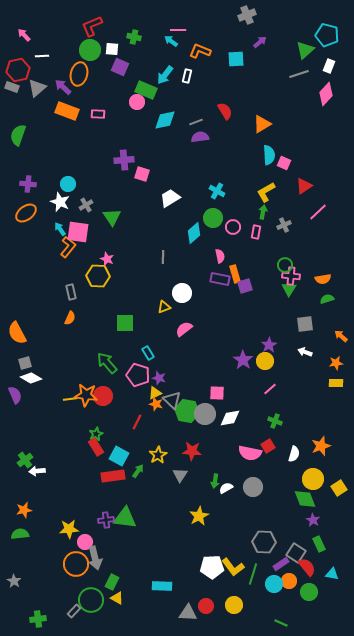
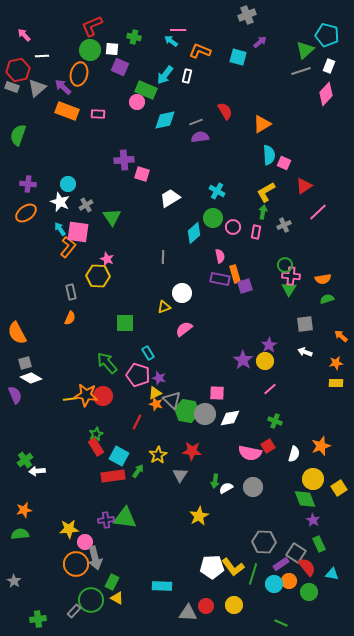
cyan square at (236, 59): moved 2 px right, 2 px up; rotated 18 degrees clockwise
gray line at (299, 74): moved 2 px right, 3 px up
